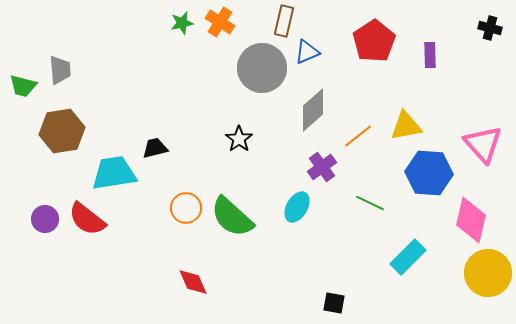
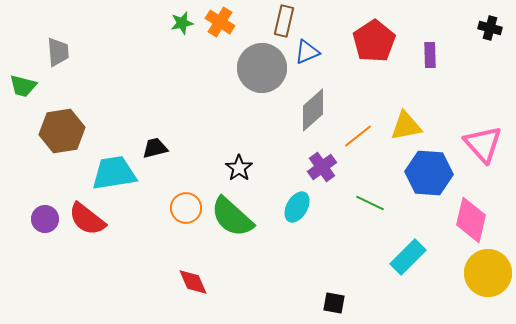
gray trapezoid: moved 2 px left, 18 px up
black star: moved 29 px down
